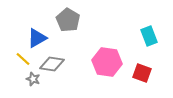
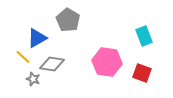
cyan rectangle: moved 5 px left
yellow line: moved 2 px up
